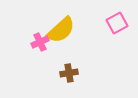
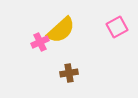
pink square: moved 4 px down
